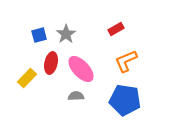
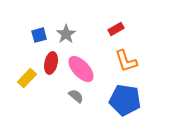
orange L-shape: rotated 85 degrees counterclockwise
gray semicircle: rotated 42 degrees clockwise
